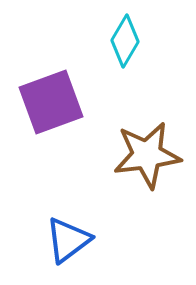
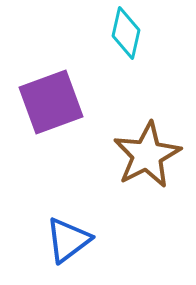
cyan diamond: moved 1 px right, 8 px up; rotated 18 degrees counterclockwise
brown star: rotated 20 degrees counterclockwise
